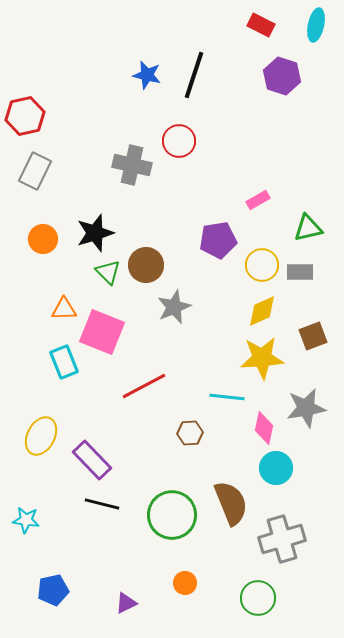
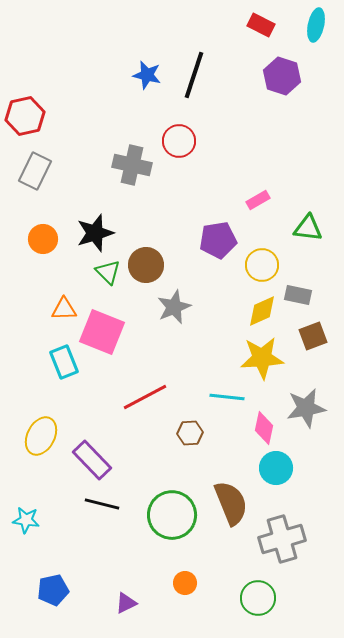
green triangle at (308, 228): rotated 20 degrees clockwise
gray rectangle at (300, 272): moved 2 px left, 23 px down; rotated 12 degrees clockwise
red line at (144, 386): moved 1 px right, 11 px down
